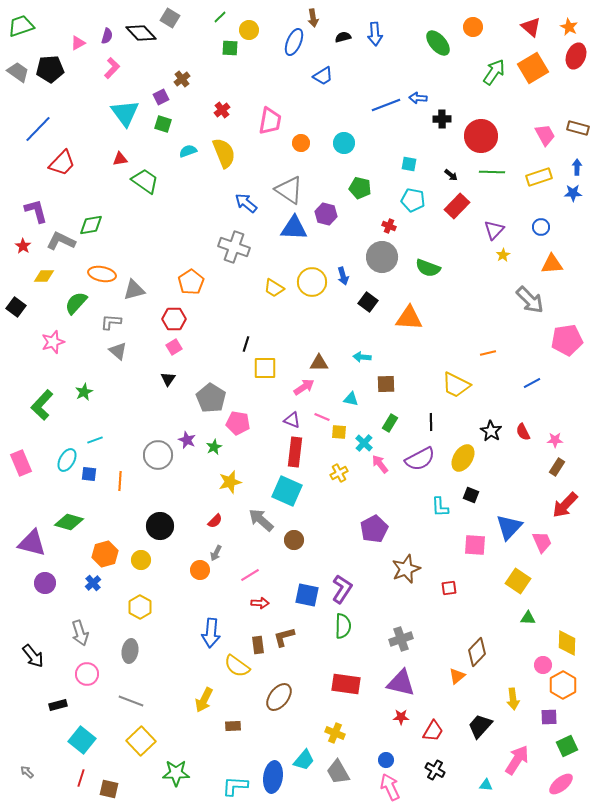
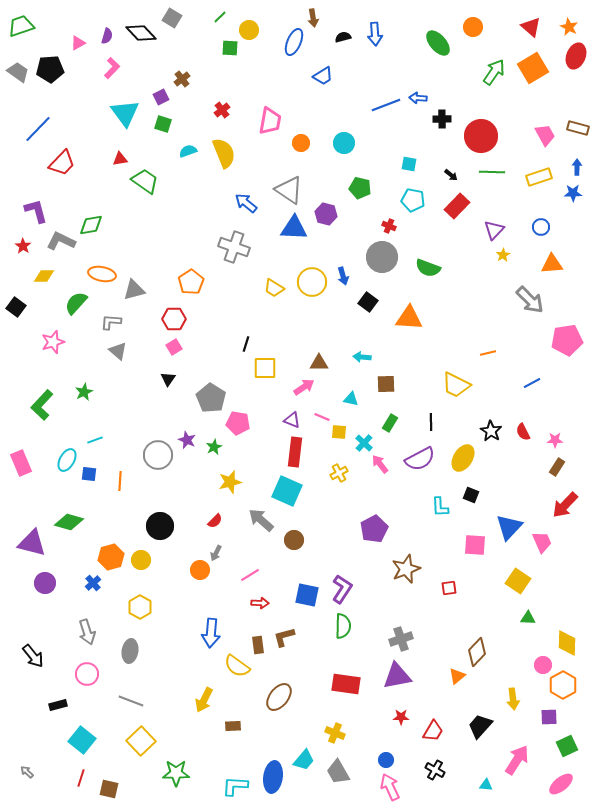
gray square at (170, 18): moved 2 px right
orange hexagon at (105, 554): moved 6 px right, 3 px down
gray arrow at (80, 633): moved 7 px right, 1 px up
purple triangle at (401, 683): moved 4 px left, 7 px up; rotated 24 degrees counterclockwise
